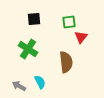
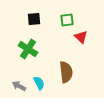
green square: moved 2 px left, 2 px up
red triangle: rotated 24 degrees counterclockwise
brown semicircle: moved 10 px down
cyan semicircle: moved 1 px left, 1 px down
